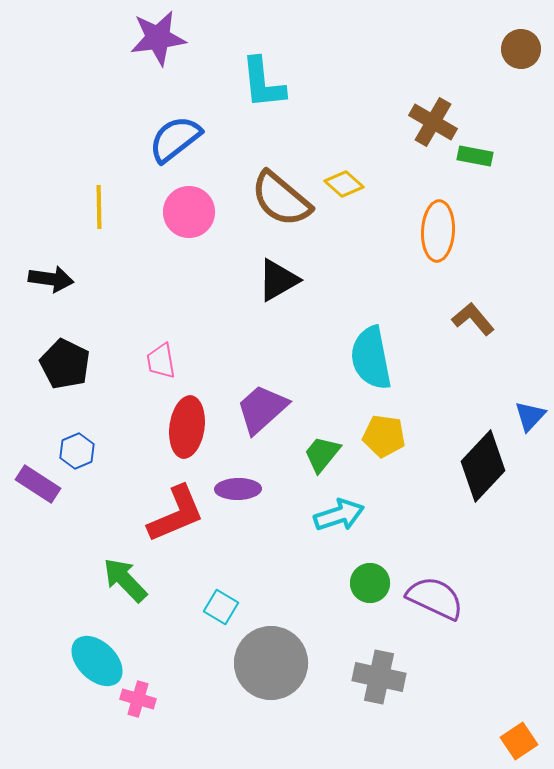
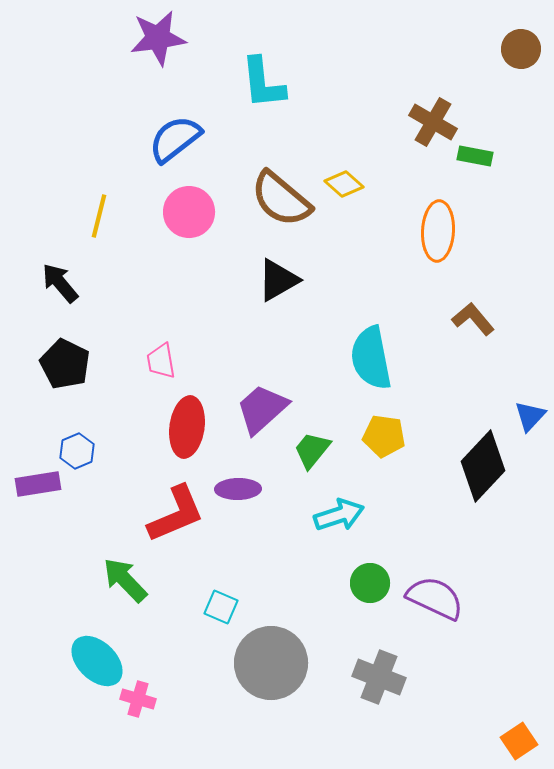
yellow line: moved 9 px down; rotated 15 degrees clockwise
black arrow: moved 9 px right, 4 px down; rotated 138 degrees counterclockwise
green trapezoid: moved 10 px left, 4 px up
purple rectangle: rotated 42 degrees counterclockwise
cyan square: rotated 8 degrees counterclockwise
gray cross: rotated 9 degrees clockwise
